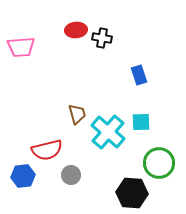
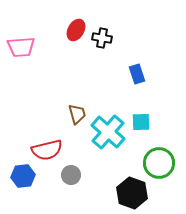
red ellipse: rotated 55 degrees counterclockwise
blue rectangle: moved 2 px left, 1 px up
black hexagon: rotated 16 degrees clockwise
